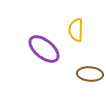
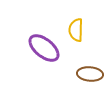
purple ellipse: moved 1 px up
